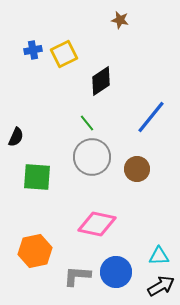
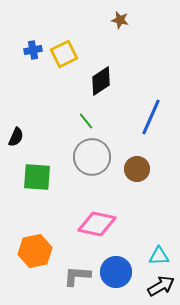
blue line: rotated 15 degrees counterclockwise
green line: moved 1 px left, 2 px up
